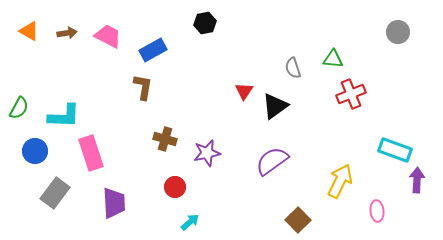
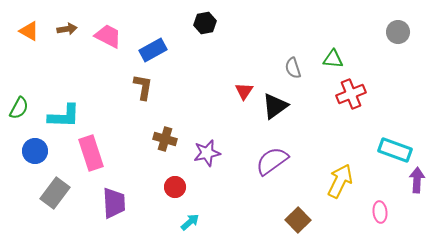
brown arrow: moved 4 px up
pink ellipse: moved 3 px right, 1 px down
